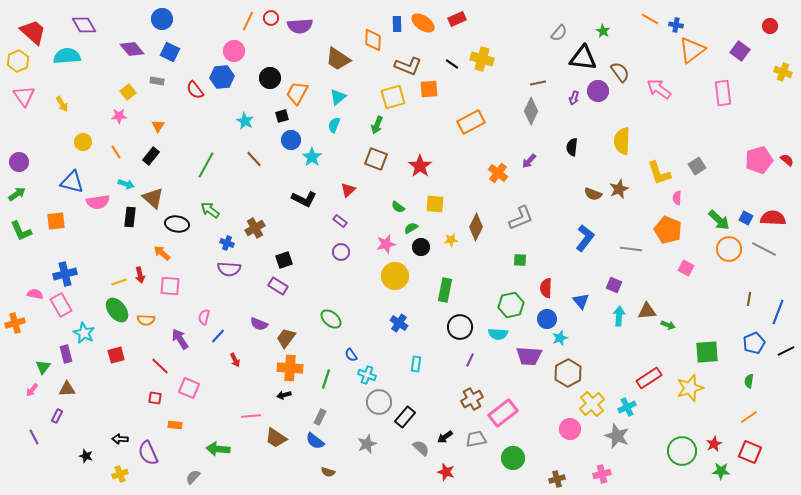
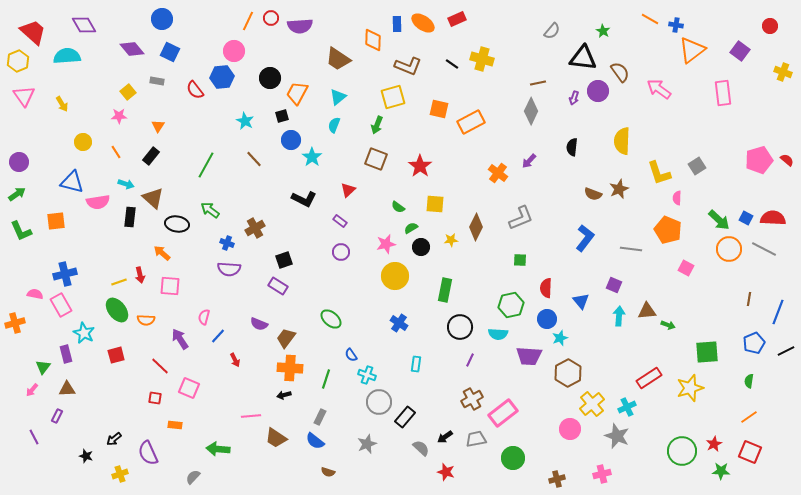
gray semicircle at (559, 33): moved 7 px left, 2 px up
orange square at (429, 89): moved 10 px right, 20 px down; rotated 18 degrees clockwise
black arrow at (120, 439): moved 6 px left; rotated 42 degrees counterclockwise
